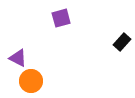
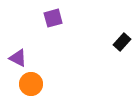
purple square: moved 8 px left
orange circle: moved 3 px down
